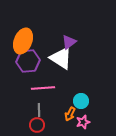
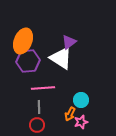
cyan circle: moved 1 px up
gray line: moved 3 px up
pink star: moved 2 px left
